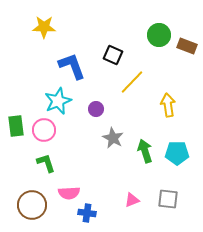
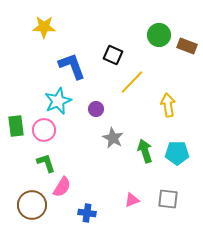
pink semicircle: moved 7 px left, 6 px up; rotated 55 degrees counterclockwise
